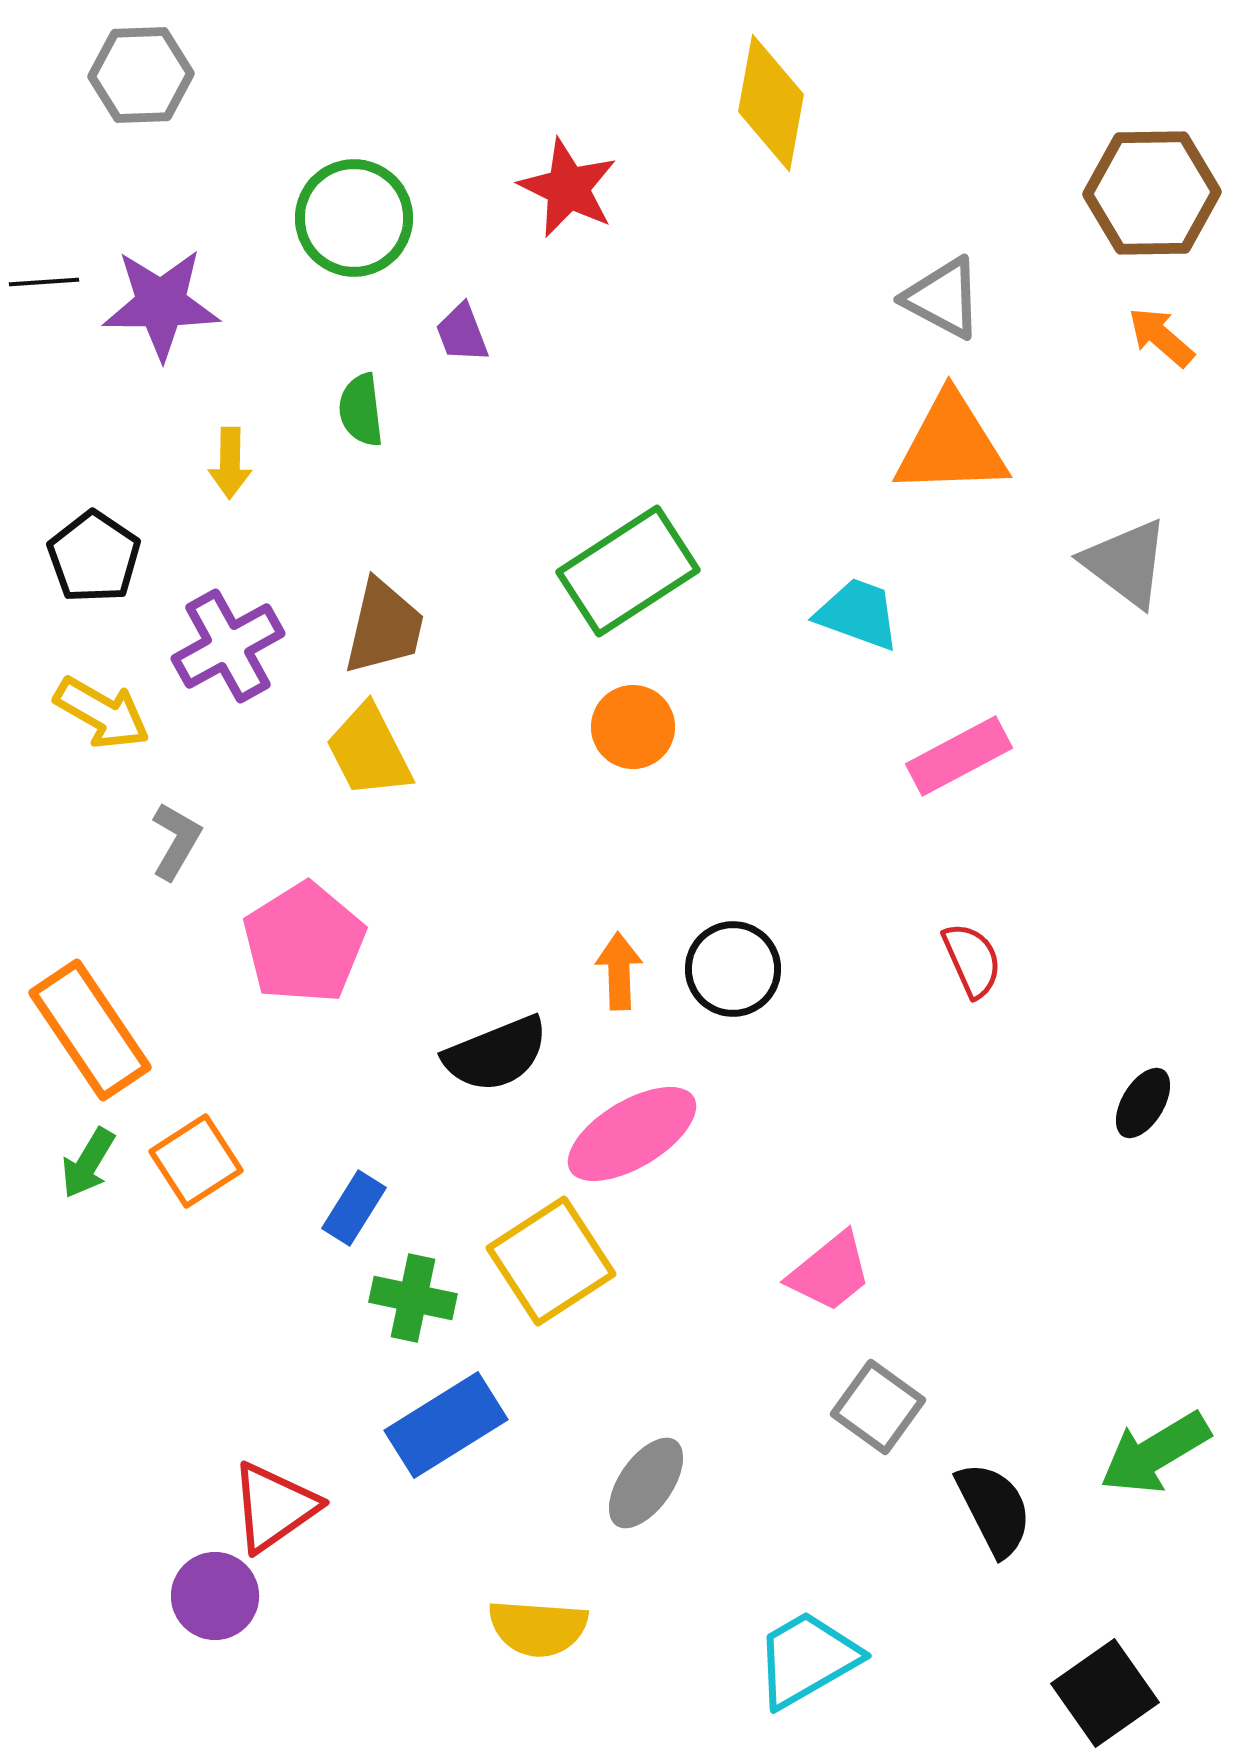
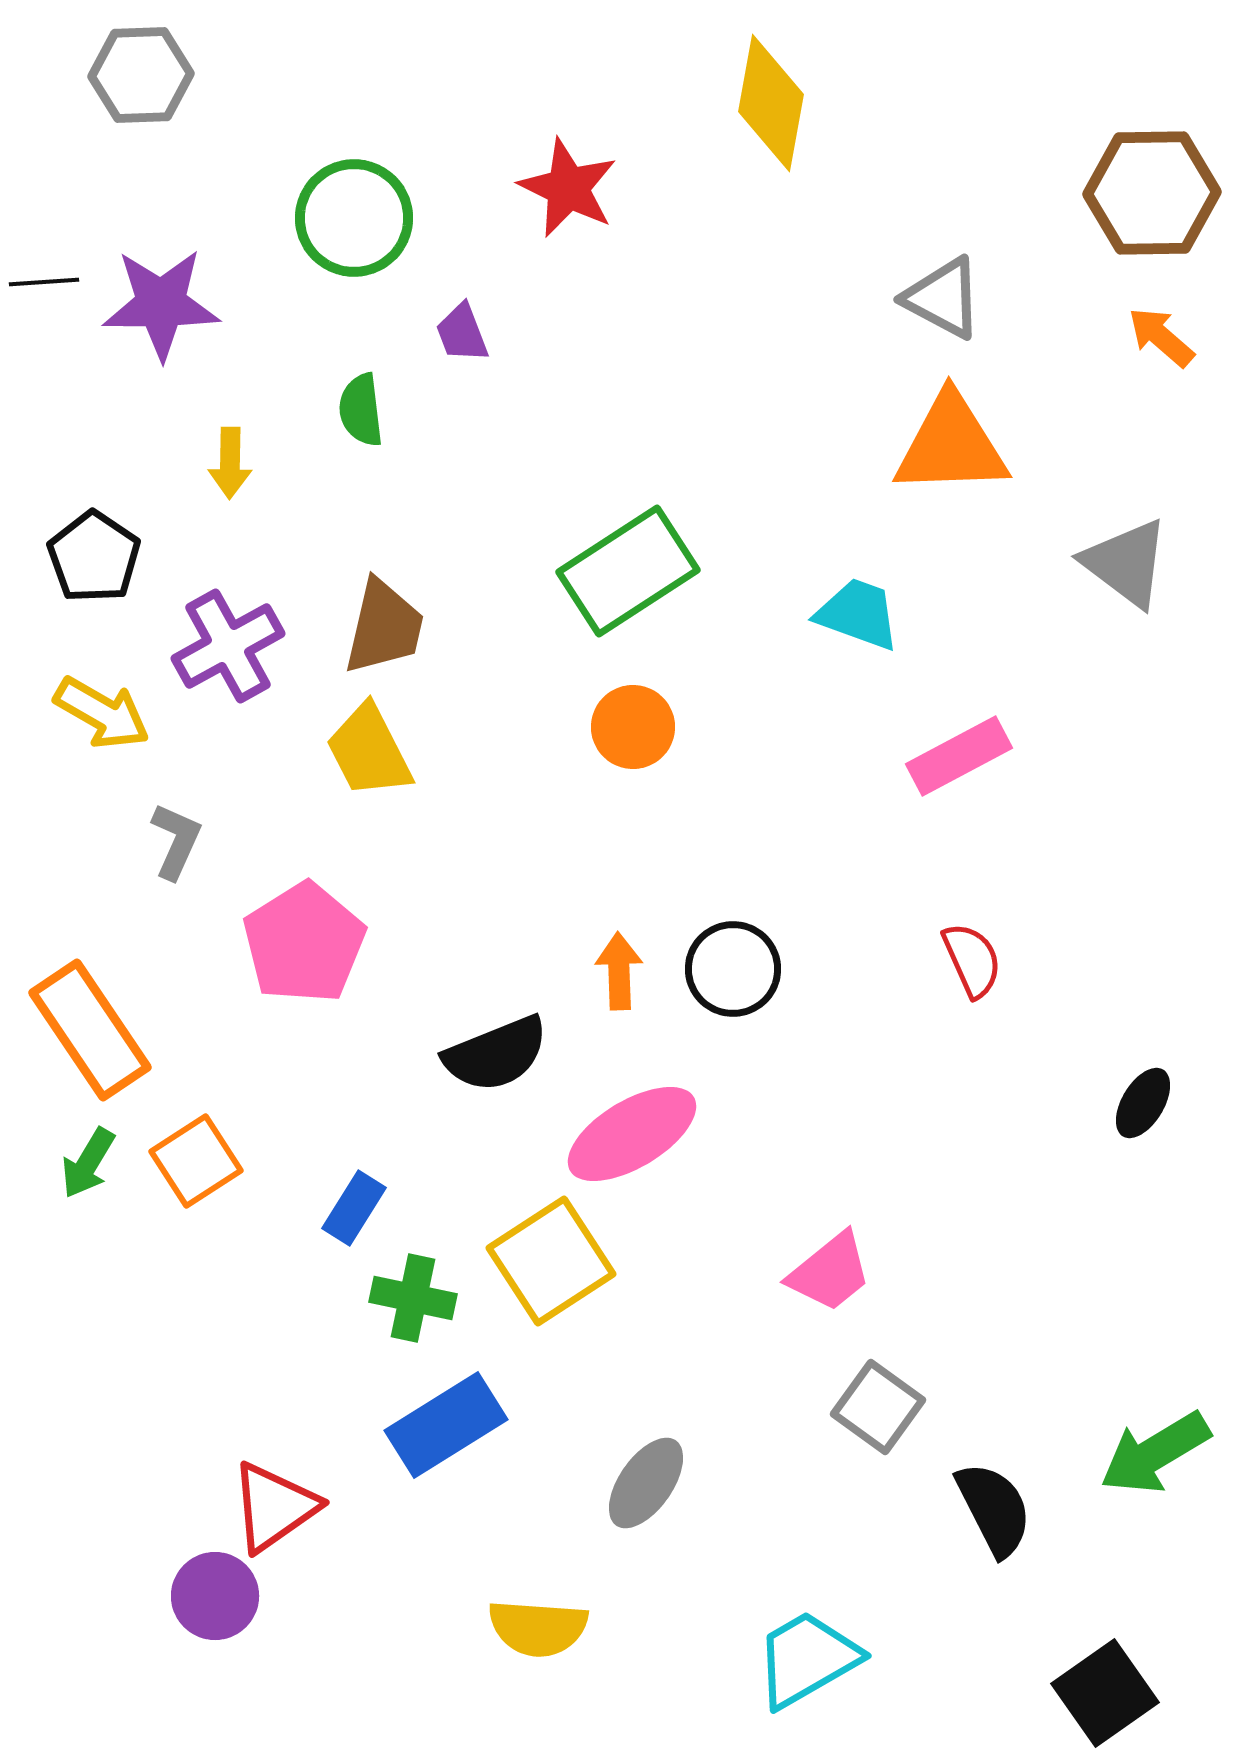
gray L-shape at (176, 841): rotated 6 degrees counterclockwise
